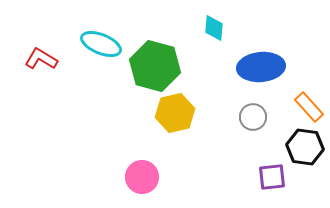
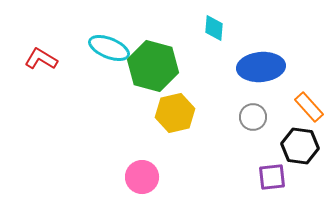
cyan ellipse: moved 8 px right, 4 px down
green hexagon: moved 2 px left
black hexagon: moved 5 px left, 1 px up
